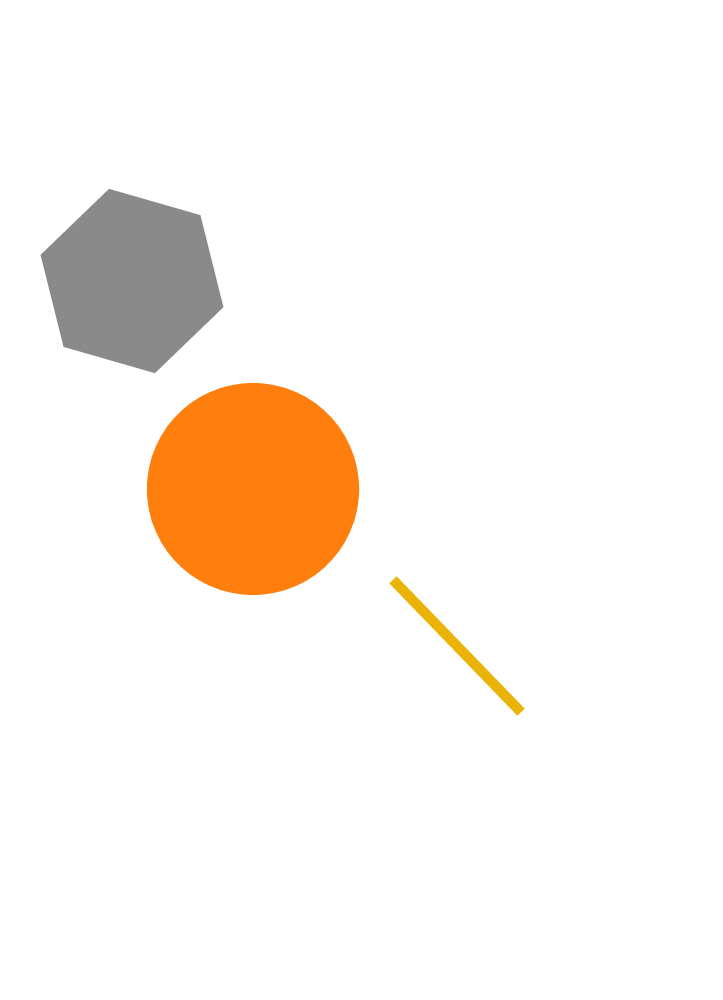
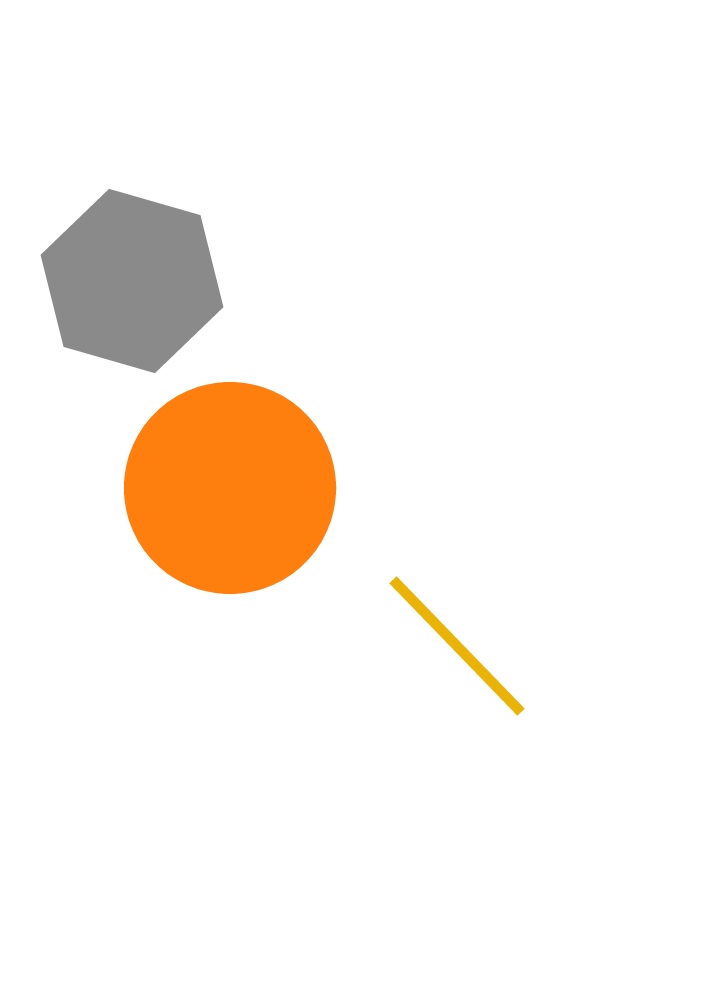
orange circle: moved 23 px left, 1 px up
